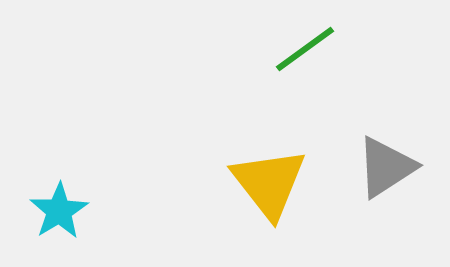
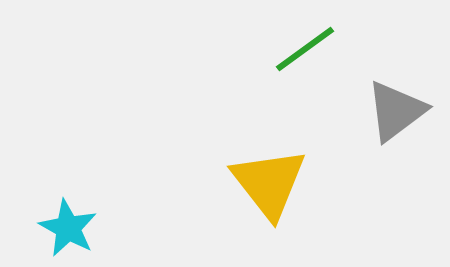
gray triangle: moved 10 px right, 56 px up; rotated 4 degrees counterclockwise
cyan star: moved 9 px right, 17 px down; rotated 12 degrees counterclockwise
